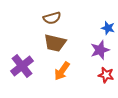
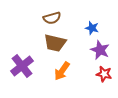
blue star: moved 16 px left
purple star: rotated 30 degrees counterclockwise
red star: moved 2 px left, 1 px up
